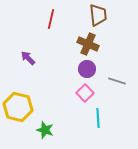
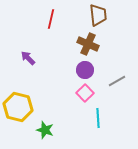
purple circle: moved 2 px left, 1 px down
gray line: rotated 48 degrees counterclockwise
